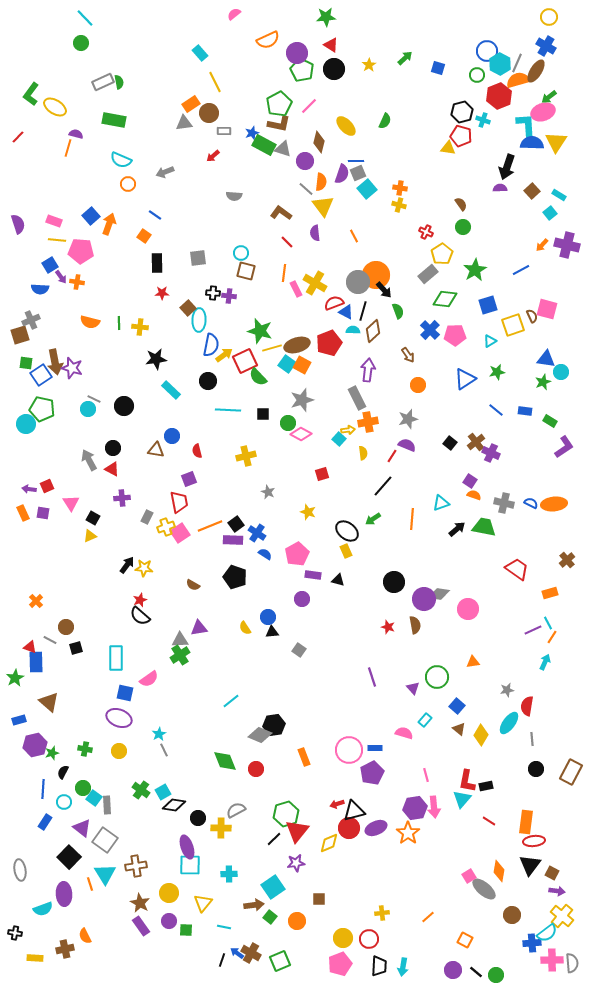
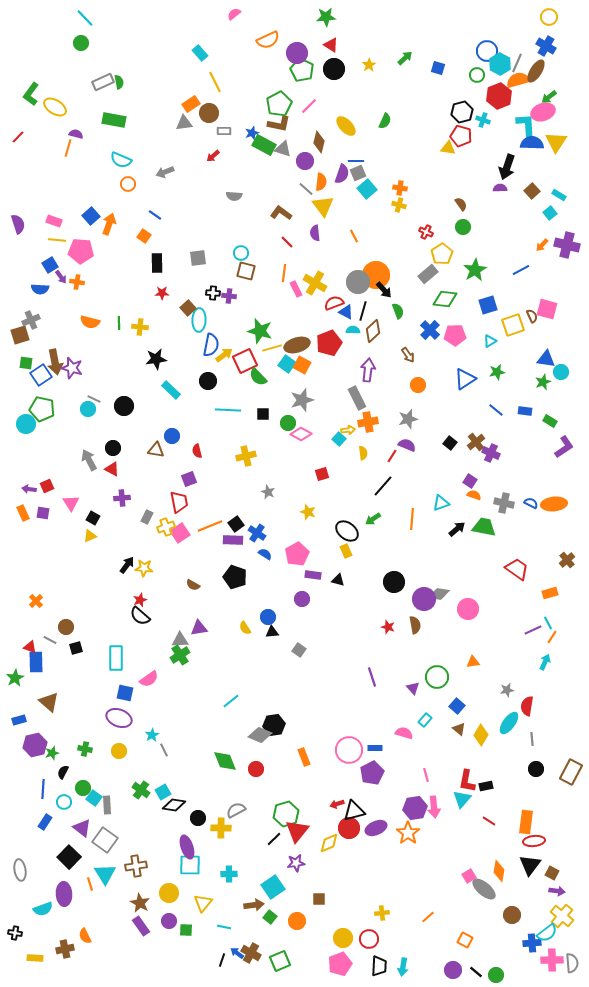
cyan star at (159, 734): moved 7 px left, 1 px down
